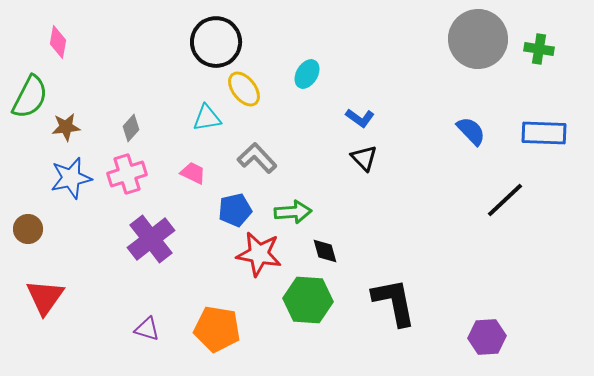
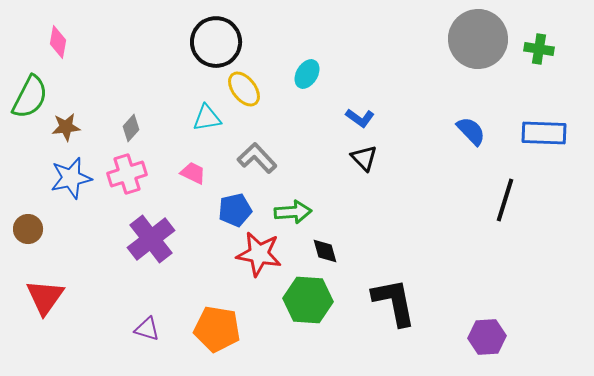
black line: rotated 30 degrees counterclockwise
